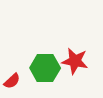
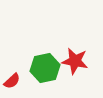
green hexagon: rotated 12 degrees counterclockwise
